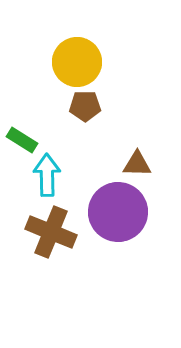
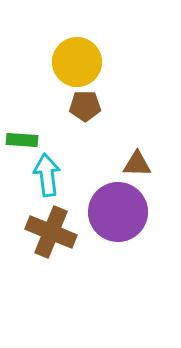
green rectangle: rotated 28 degrees counterclockwise
cyan arrow: rotated 6 degrees counterclockwise
